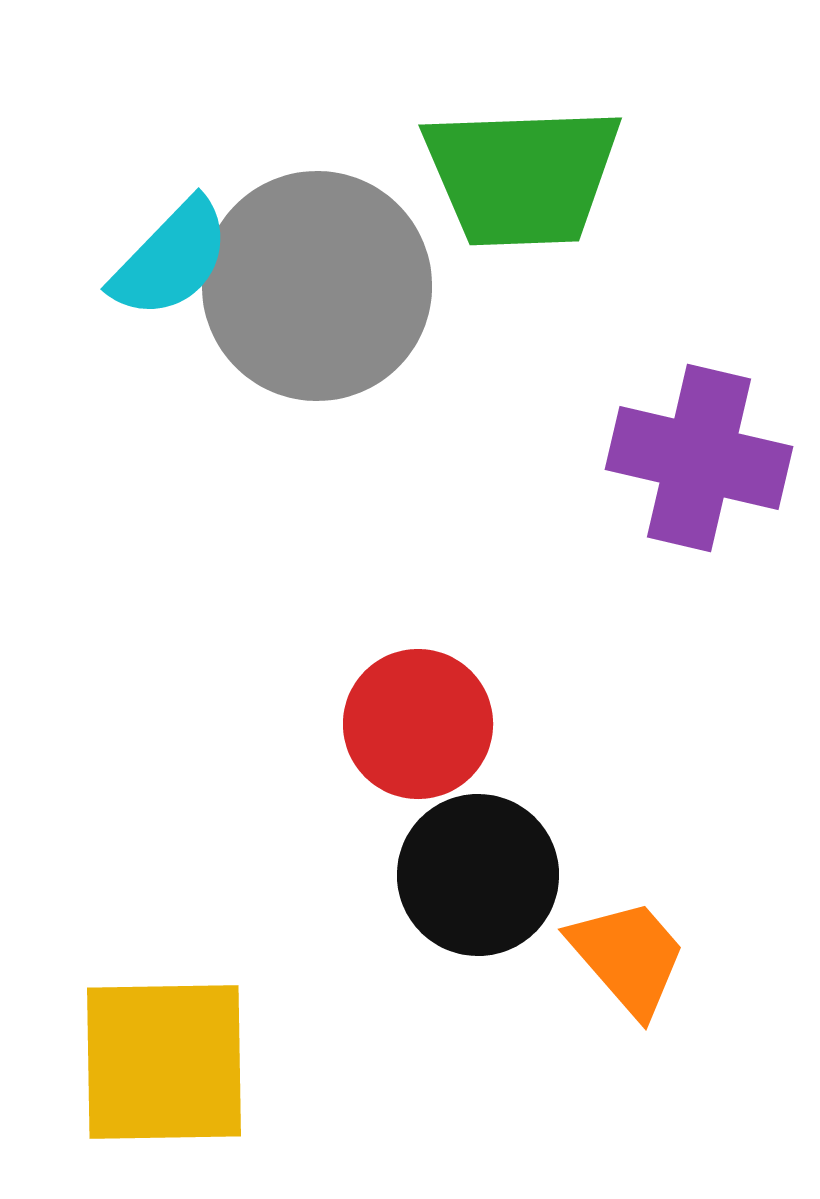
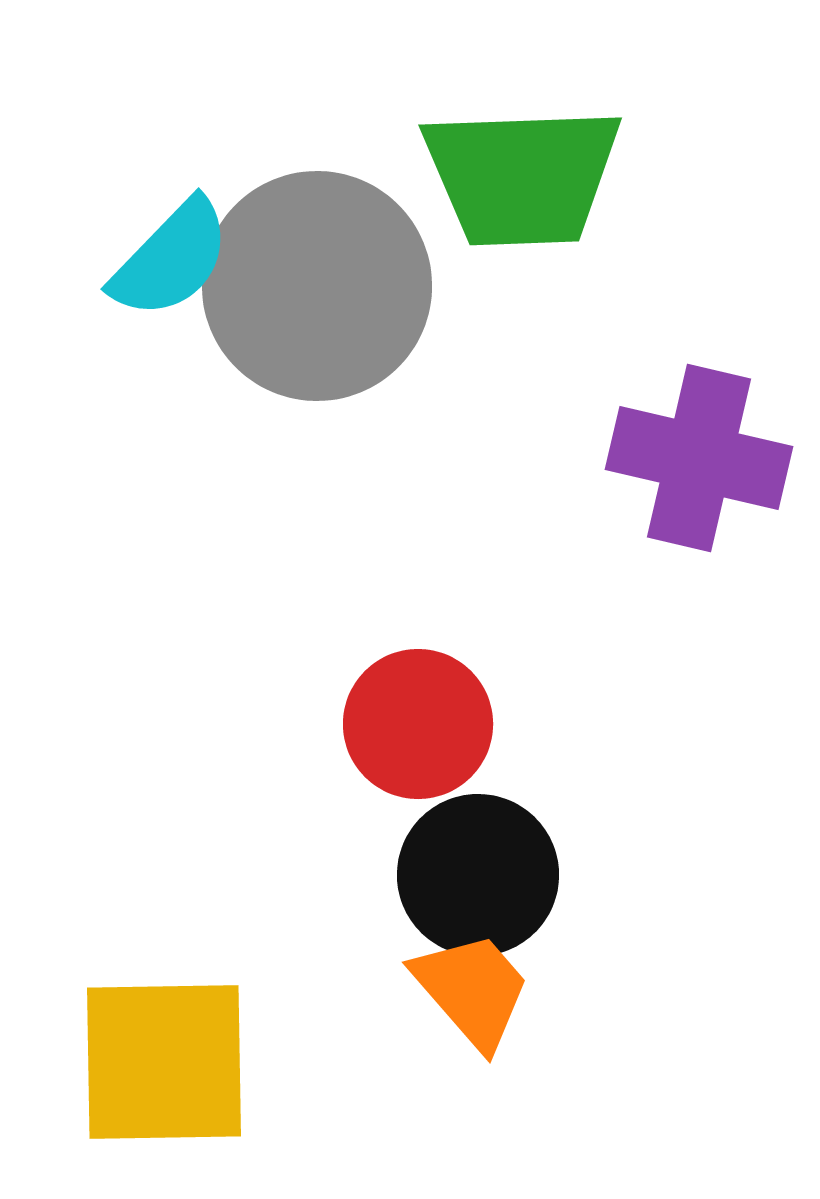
orange trapezoid: moved 156 px left, 33 px down
